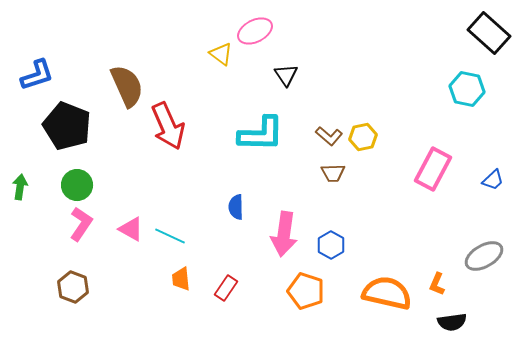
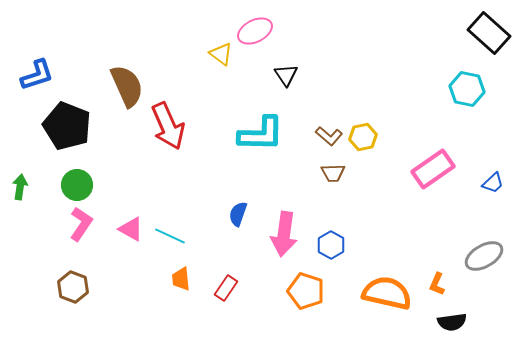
pink rectangle: rotated 27 degrees clockwise
blue trapezoid: moved 3 px down
blue semicircle: moved 2 px right, 7 px down; rotated 20 degrees clockwise
